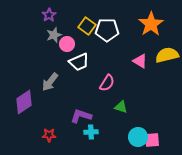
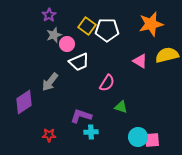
orange star: rotated 20 degrees clockwise
